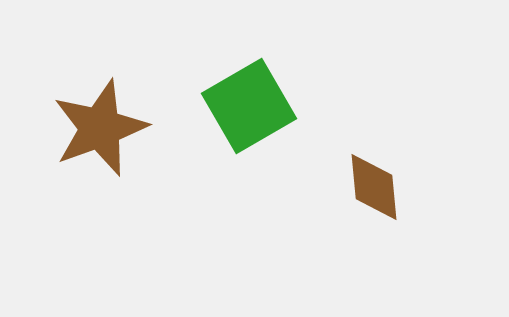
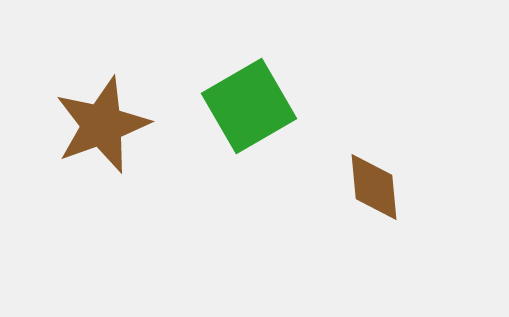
brown star: moved 2 px right, 3 px up
